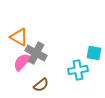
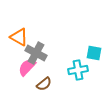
pink semicircle: moved 5 px right, 5 px down
brown semicircle: moved 3 px right, 1 px up
